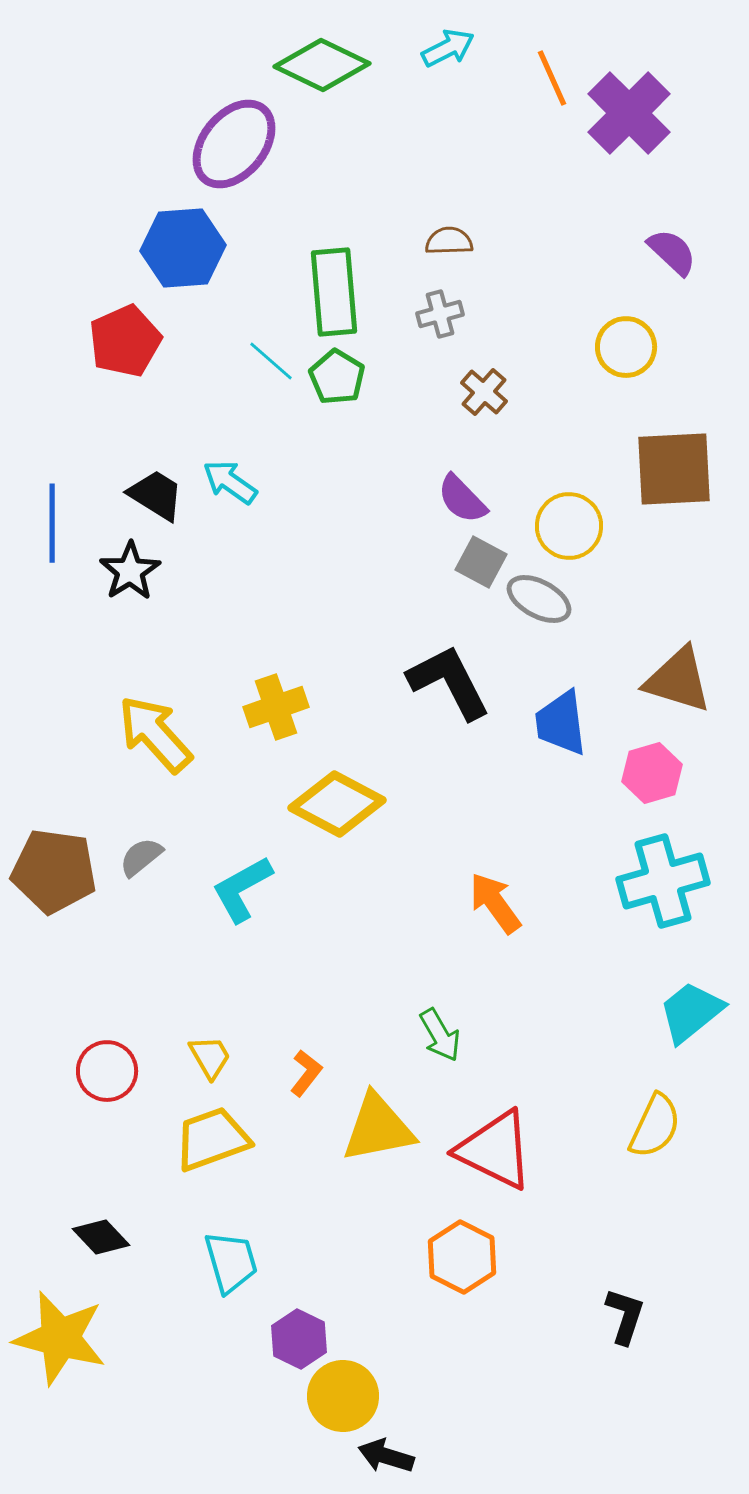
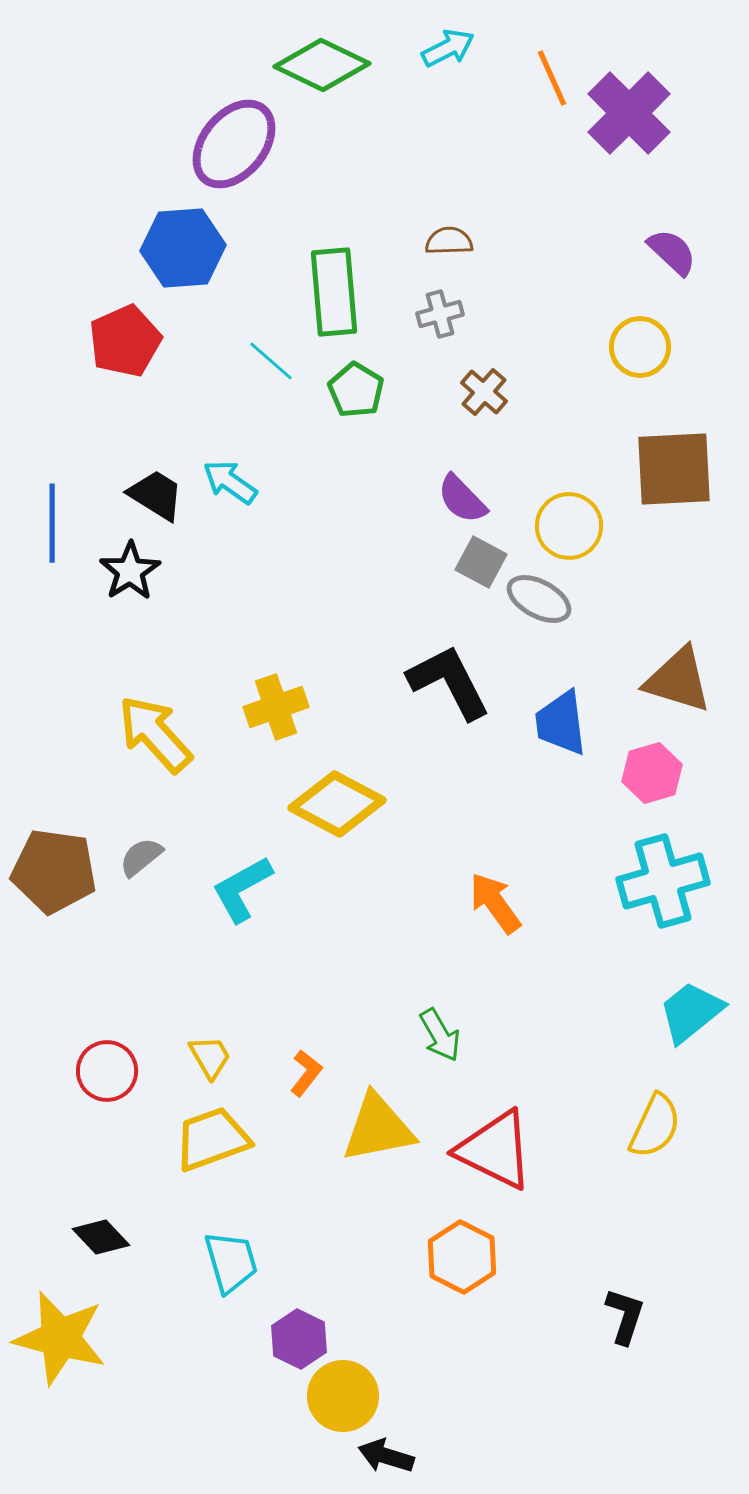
yellow circle at (626, 347): moved 14 px right
green pentagon at (337, 377): moved 19 px right, 13 px down
